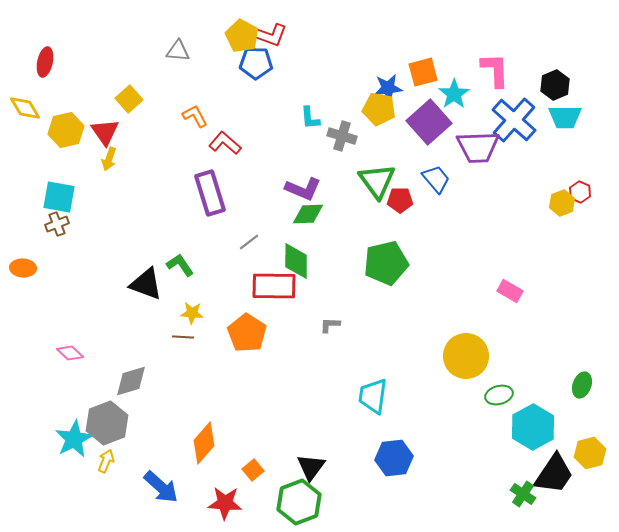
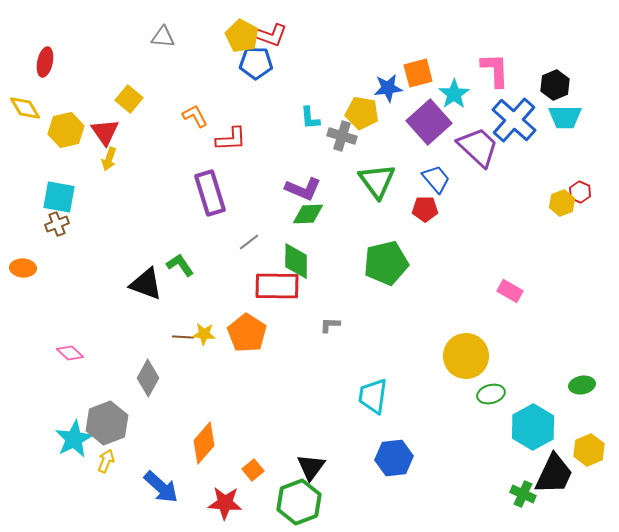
gray triangle at (178, 51): moved 15 px left, 14 px up
orange square at (423, 72): moved 5 px left, 1 px down
yellow square at (129, 99): rotated 8 degrees counterclockwise
yellow pentagon at (379, 109): moved 17 px left, 4 px down
red L-shape at (225, 143): moved 6 px right, 4 px up; rotated 136 degrees clockwise
purple trapezoid at (478, 147): rotated 135 degrees counterclockwise
red pentagon at (400, 200): moved 25 px right, 9 px down
red rectangle at (274, 286): moved 3 px right
yellow star at (192, 313): moved 12 px right, 21 px down
gray diamond at (131, 381): moved 17 px right, 3 px up; rotated 45 degrees counterclockwise
green ellipse at (582, 385): rotated 60 degrees clockwise
green ellipse at (499, 395): moved 8 px left, 1 px up
yellow hexagon at (590, 453): moved 1 px left, 3 px up; rotated 8 degrees counterclockwise
black trapezoid at (554, 474): rotated 9 degrees counterclockwise
green cross at (523, 494): rotated 10 degrees counterclockwise
